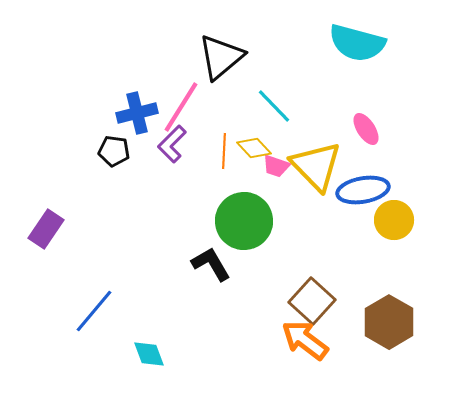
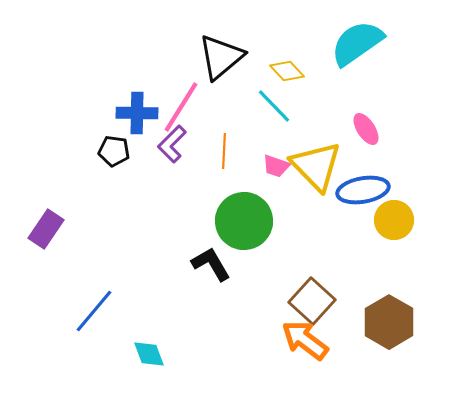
cyan semicircle: rotated 130 degrees clockwise
blue cross: rotated 15 degrees clockwise
yellow diamond: moved 33 px right, 77 px up
